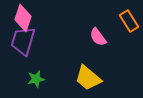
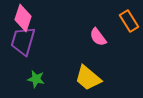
green star: rotated 24 degrees clockwise
